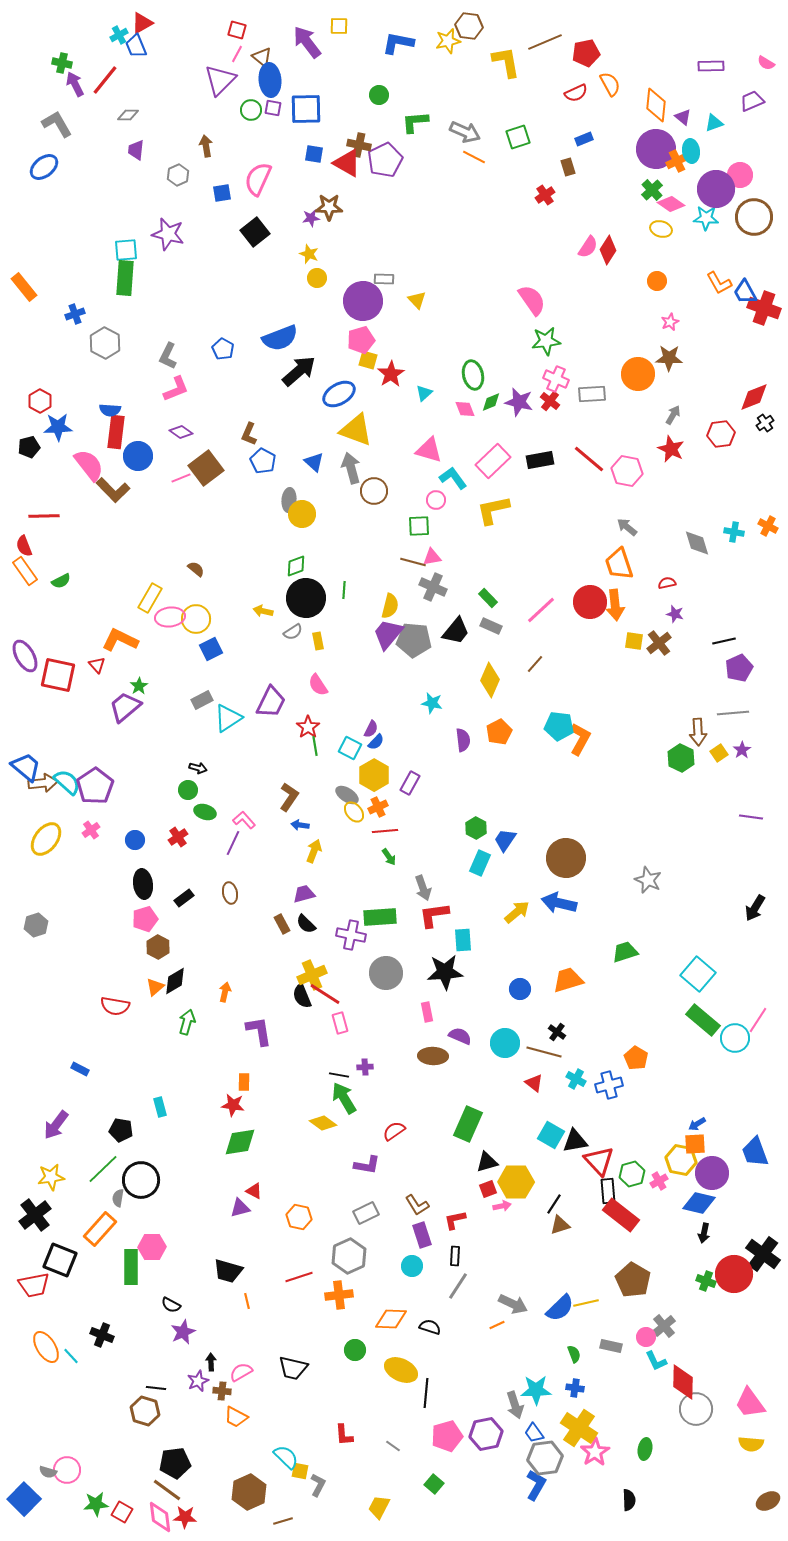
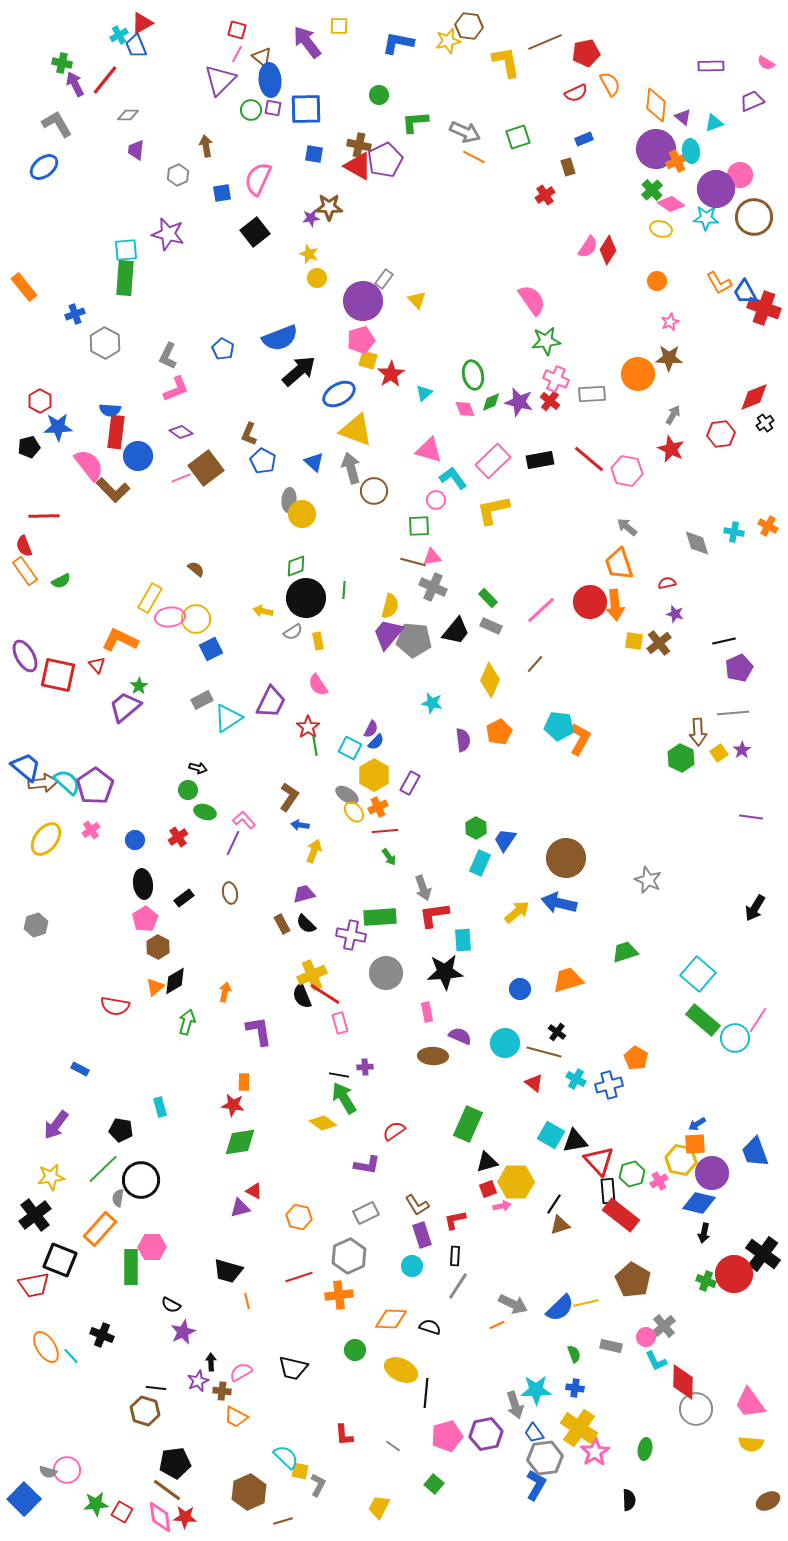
red triangle at (347, 163): moved 11 px right, 3 px down
gray rectangle at (384, 279): rotated 54 degrees counterclockwise
pink pentagon at (145, 919): rotated 15 degrees counterclockwise
